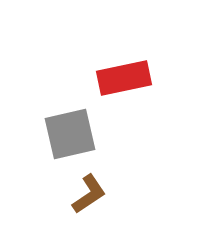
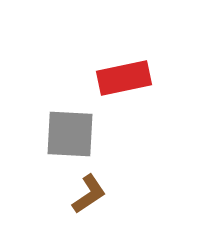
gray square: rotated 16 degrees clockwise
